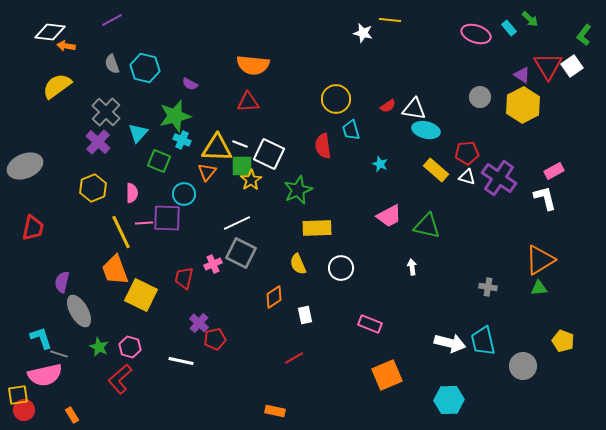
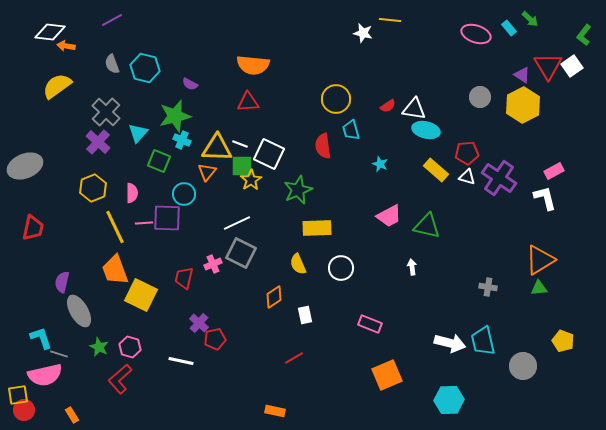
yellow line at (121, 232): moved 6 px left, 5 px up
